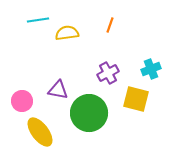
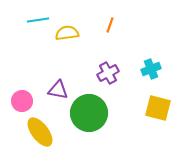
yellow square: moved 22 px right, 9 px down
